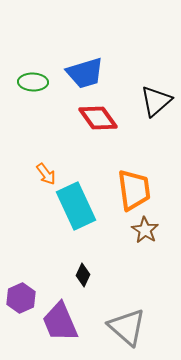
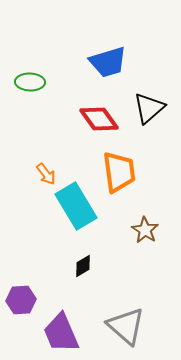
blue trapezoid: moved 23 px right, 11 px up
green ellipse: moved 3 px left
black triangle: moved 7 px left, 7 px down
red diamond: moved 1 px right, 1 px down
orange trapezoid: moved 15 px left, 18 px up
cyan rectangle: rotated 6 degrees counterclockwise
black diamond: moved 9 px up; rotated 35 degrees clockwise
purple hexagon: moved 2 px down; rotated 20 degrees clockwise
purple trapezoid: moved 1 px right, 11 px down
gray triangle: moved 1 px left, 1 px up
